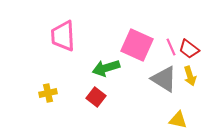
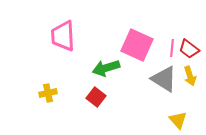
pink line: moved 1 px right, 1 px down; rotated 30 degrees clockwise
yellow triangle: rotated 36 degrees clockwise
